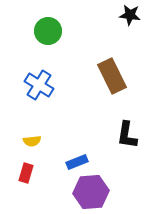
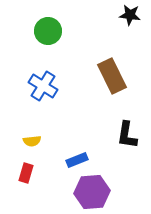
blue cross: moved 4 px right, 1 px down
blue rectangle: moved 2 px up
purple hexagon: moved 1 px right
